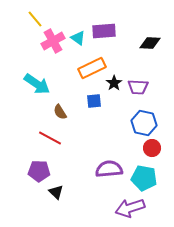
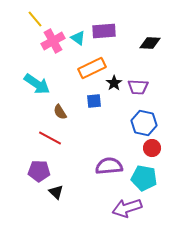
purple semicircle: moved 3 px up
purple arrow: moved 3 px left
